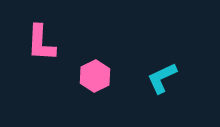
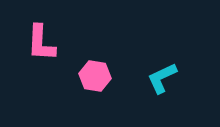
pink hexagon: rotated 24 degrees counterclockwise
